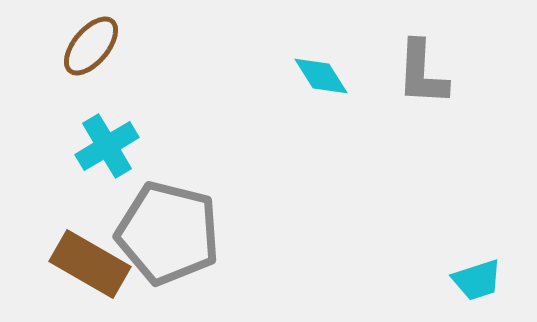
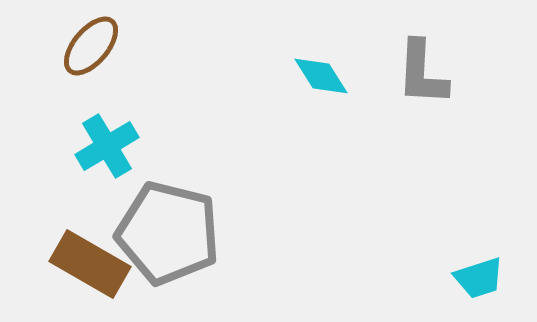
cyan trapezoid: moved 2 px right, 2 px up
